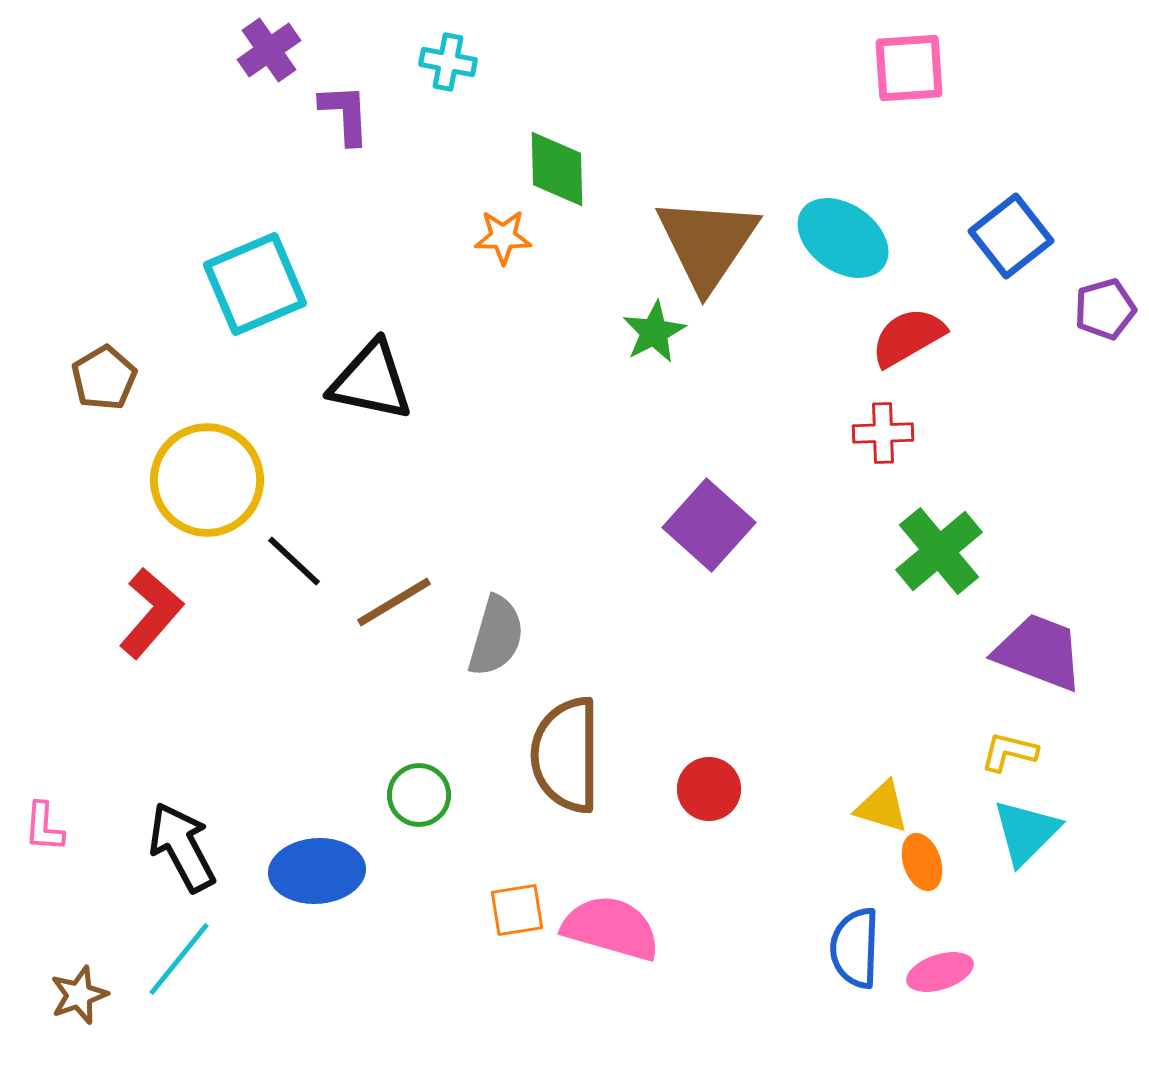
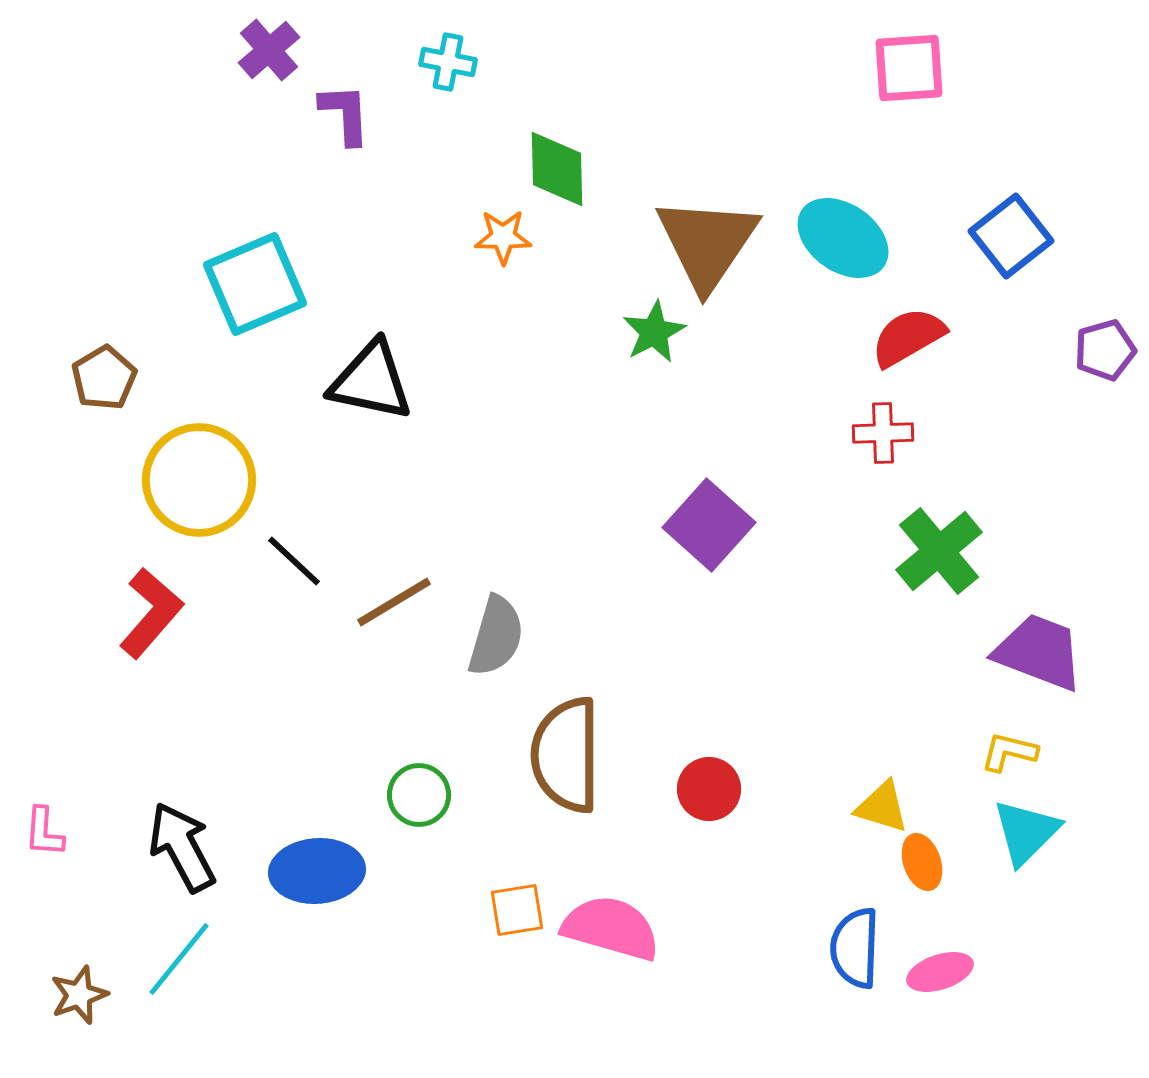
purple cross: rotated 6 degrees counterclockwise
purple pentagon: moved 41 px down
yellow circle: moved 8 px left
pink L-shape: moved 5 px down
